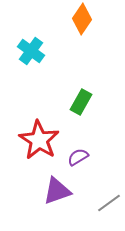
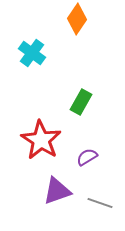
orange diamond: moved 5 px left
cyan cross: moved 1 px right, 2 px down
red star: moved 2 px right
purple semicircle: moved 9 px right
gray line: moved 9 px left; rotated 55 degrees clockwise
